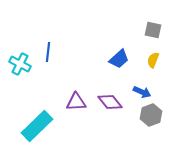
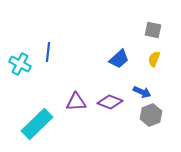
yellow semicircle: moved 1 px right, 1 px up
purple diamond: rotated 30 degrees counterclockwise
cyan rectangle: moved 2 px up
